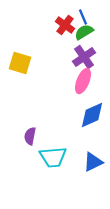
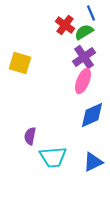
blue line: moved 8 px right, 4 px up
